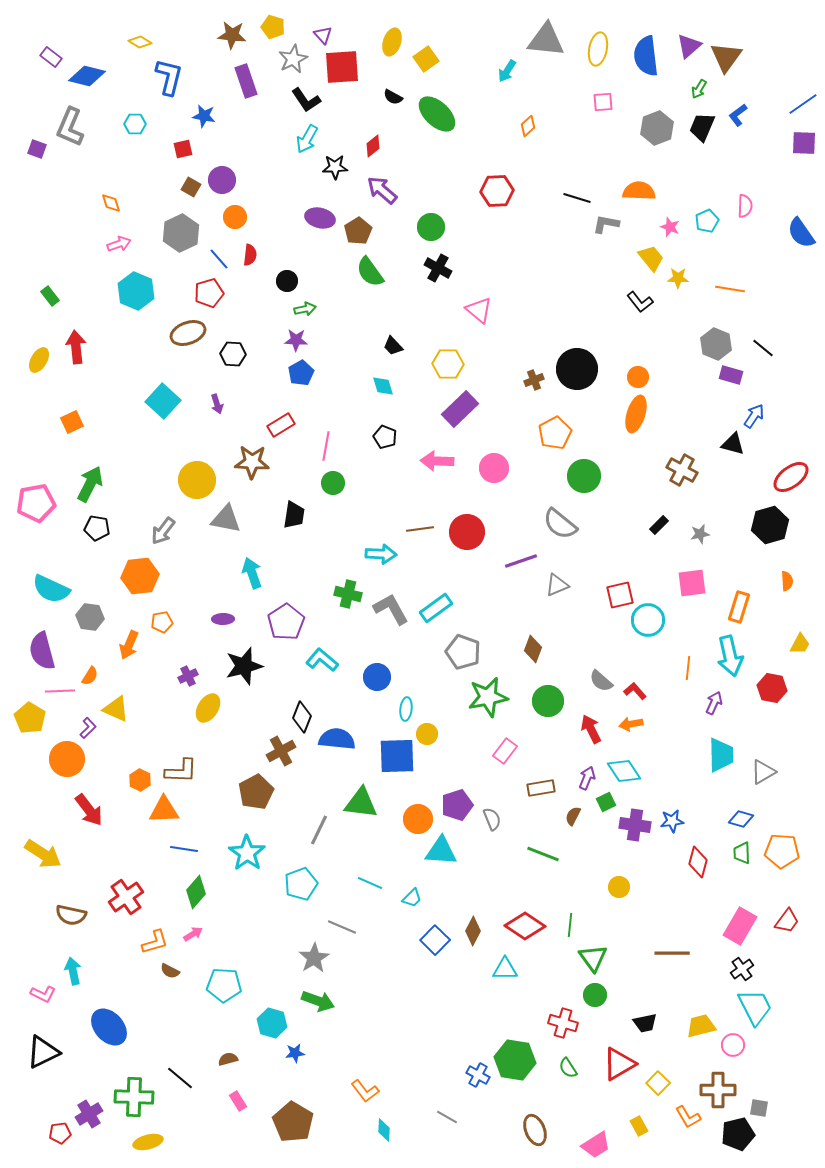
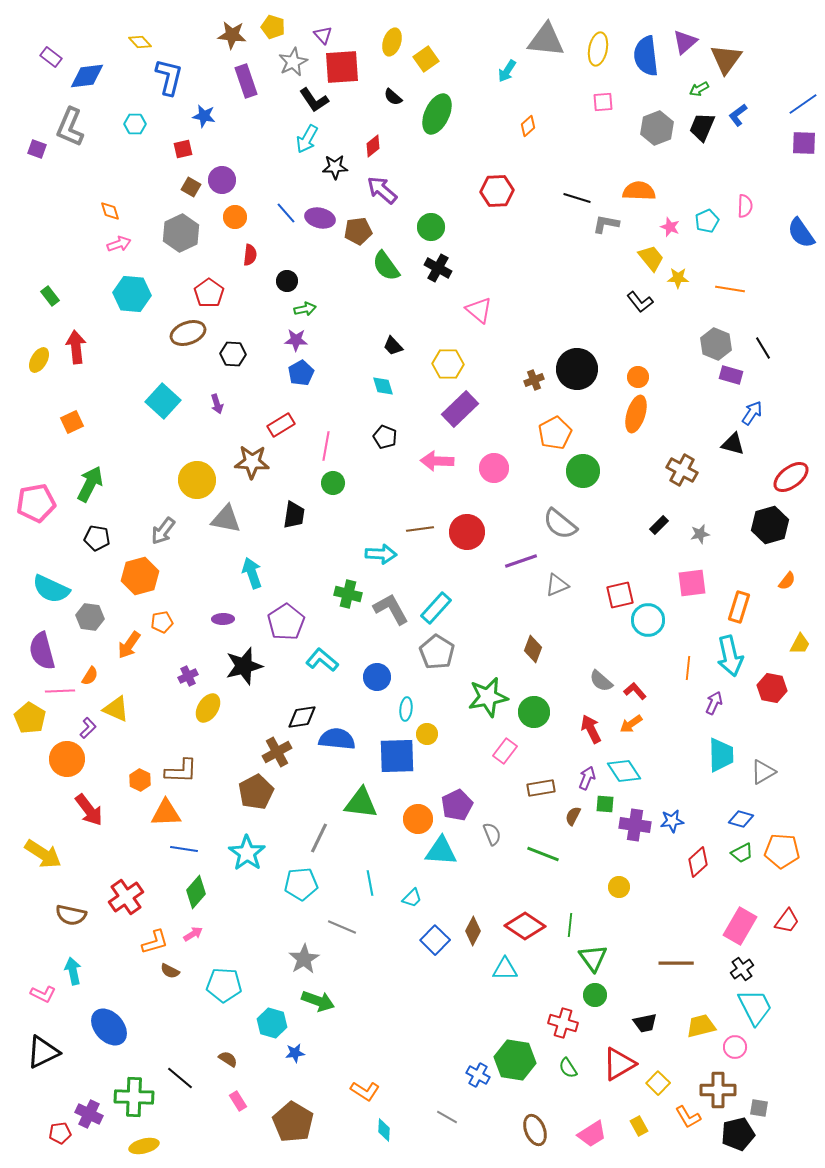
yellow diamond at (140, 42): rotated 15 degrees clockwise
purple triangle at (689, 46): moved 4 px left, 4 px up
brown triangle at (726, 57): moved 2 px down
gray star at (293, 59): moved 3 px down
blue diamond at (87, 76): rotated 21 degrees counterclockwise
green arrow at (699, 89): rotated 30 degrees clockwise
black semicircle at (393, 97): rotated 12 degrees clockwise
black L-shape at (306, 100): moved 8 px right
green ellipse at (437, 114): rotated 72 degrees clockwise
orange diamond at (111, 203): moved 1 px left, 8 px down
brown pentagon at (358, 231): rotated 24 degrees clockwise
blue line at (219, 259): moved 67 px right, 46 px up
green semicircle at (370, 272): moved 16 px right, 6 px up
cyan hexagon at (136, 291): moved 4 px left, 3 px down; rotated 18 degrees counterclockwise
red pentagon at (209, 293): rotated 20 degrees counterclockwise
black line at (763, 348): rotated 20 degrees clockwise
blue arrow at (754, 416): moved 2 px left, 3 px up
green circle at (584, 476): moved 1 px left, 5 px up
black pentagon at (97, 528): moved 10 px down
orange hexagon at (140, 576): rotated 9 degrees counterclockwise
orange semicircle at (787, 581): rotated 42 degrees clockwise
cyan rectangle at (436, 608): rotated 12 degrees counterclockwise
orange arrow at (129, 645): rotated 12 degrees clockwise
gray pentagon at (463, 652): moved 26 px left; rotated 12 degrees clockwise
green circle at (548, 701): moved 14 px left, 11 px down
black diamond at (302, 717): rotated 60 degrees clockwise
orange arrow at (631, 724): rotated 25 degrees counterclockwise
brown cross at (281, 751): moved 4 px left, 1 px down
green square at (606, 802): moved 1 px left, 2 px down; rotated 30 degrees clockwise
purple pentagon at (457, 805): rotated 8 degrees counterclockwise
orange triangle at (164, 810): moved 2 px right, 3 px down
gray semicircle at (492, 819): moved 15 px down
gray line at (319, 830): moved 8 px down
green trapezoid at (742, 853): rotated 115 degrees counterclockwise
red diamond at (698, 862): rotated 32 degrees clockwise
cyan line at (370, 883): rotated 55 degrees clockwise
cyan pentagon at (301, 884): rotated 16 degrees clockwise
brown line at (672, 953): moved 4 px right, 10 px down
gray star at (314, 958): moved 10 px left, 1 px down
pink circle at (733, 1045): moved 2 px right, 2 px down
brown semicircle at (228, 1059): rotated 48 degrees clockwise
orange L-shape at (365, 1091): rotated 20 degrees counterclockwise
purple cross at (89, 1114): rotated 32 degrees counterclockwise
yellow ellipse at (148, 1142): moved 4 px left, 4 px down
pink trapezoid at (596, 1145): moved 4 px left, 11 px up
